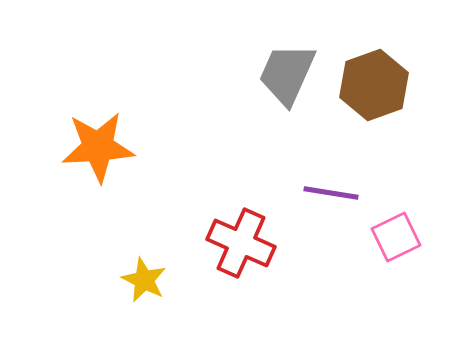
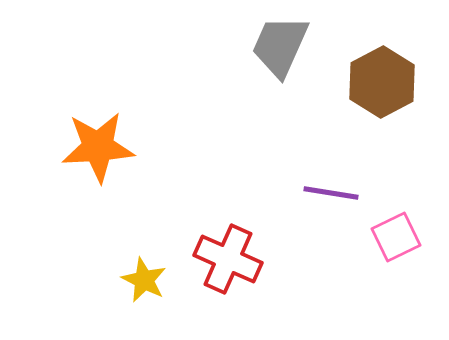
gray trapezoid: moved 7 px left, 28 px up
brown hexagon: moved 8 px right, 3 px up; rotated 8 degrees counterclockwise
red cross: moved 13 px left, 16 px down
